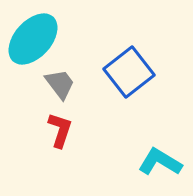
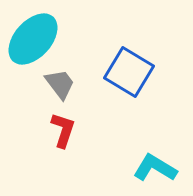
blue square: rotated 21 degrees counterclockwise
red L-shape: moved 3 px right
cyan L-shape: moved 5 px left, 6 px down
